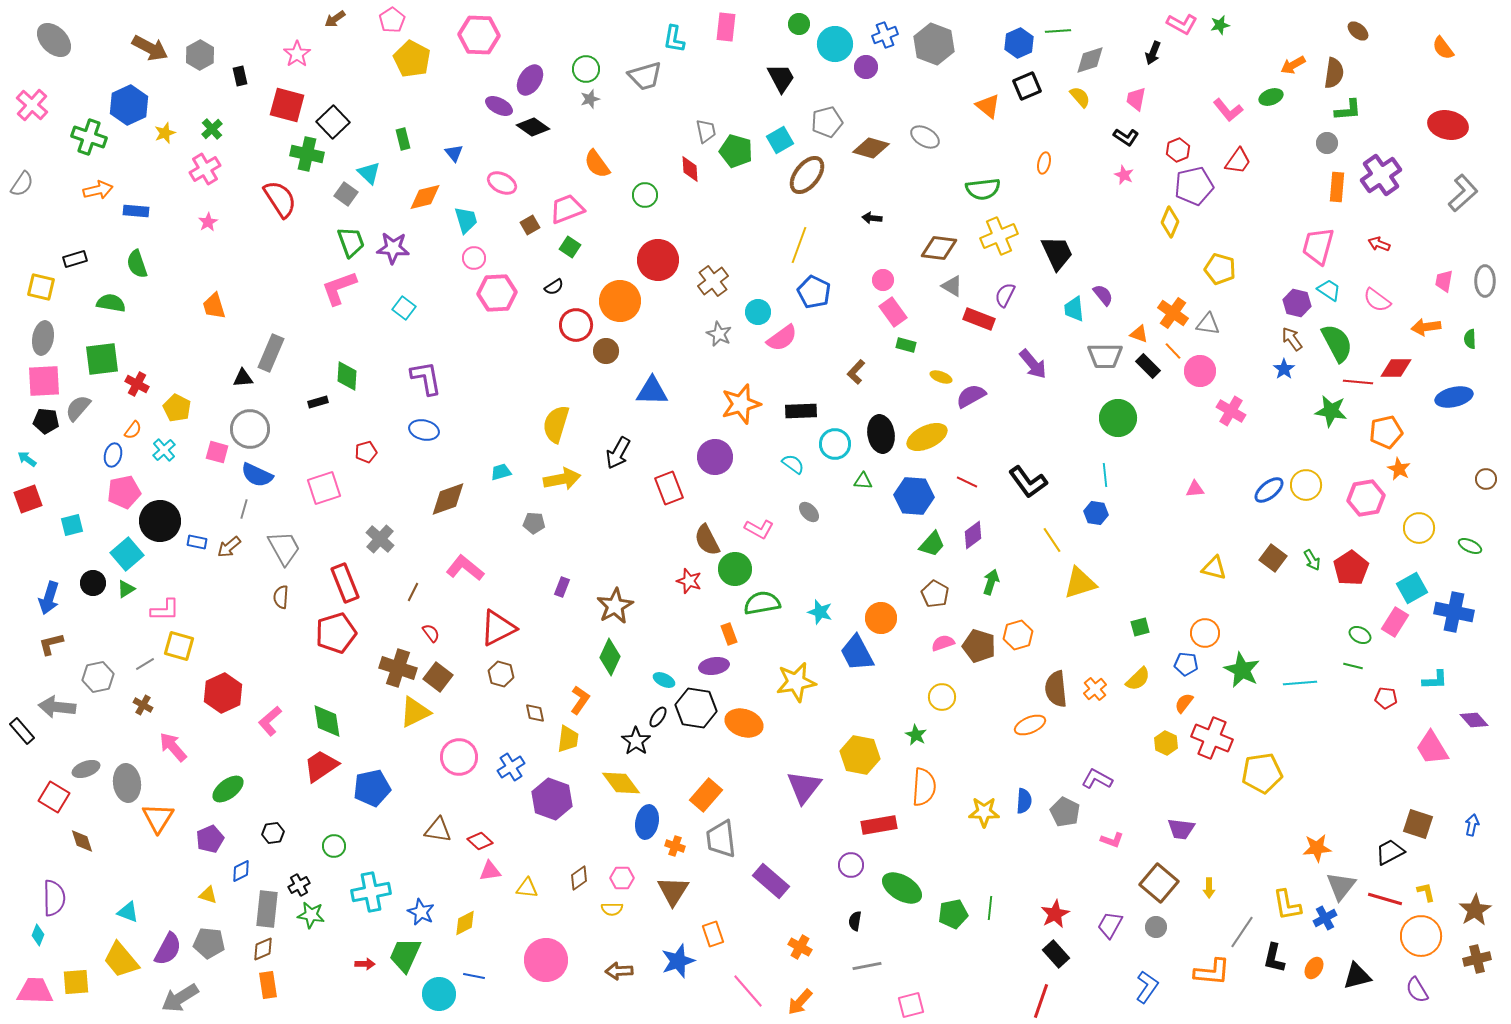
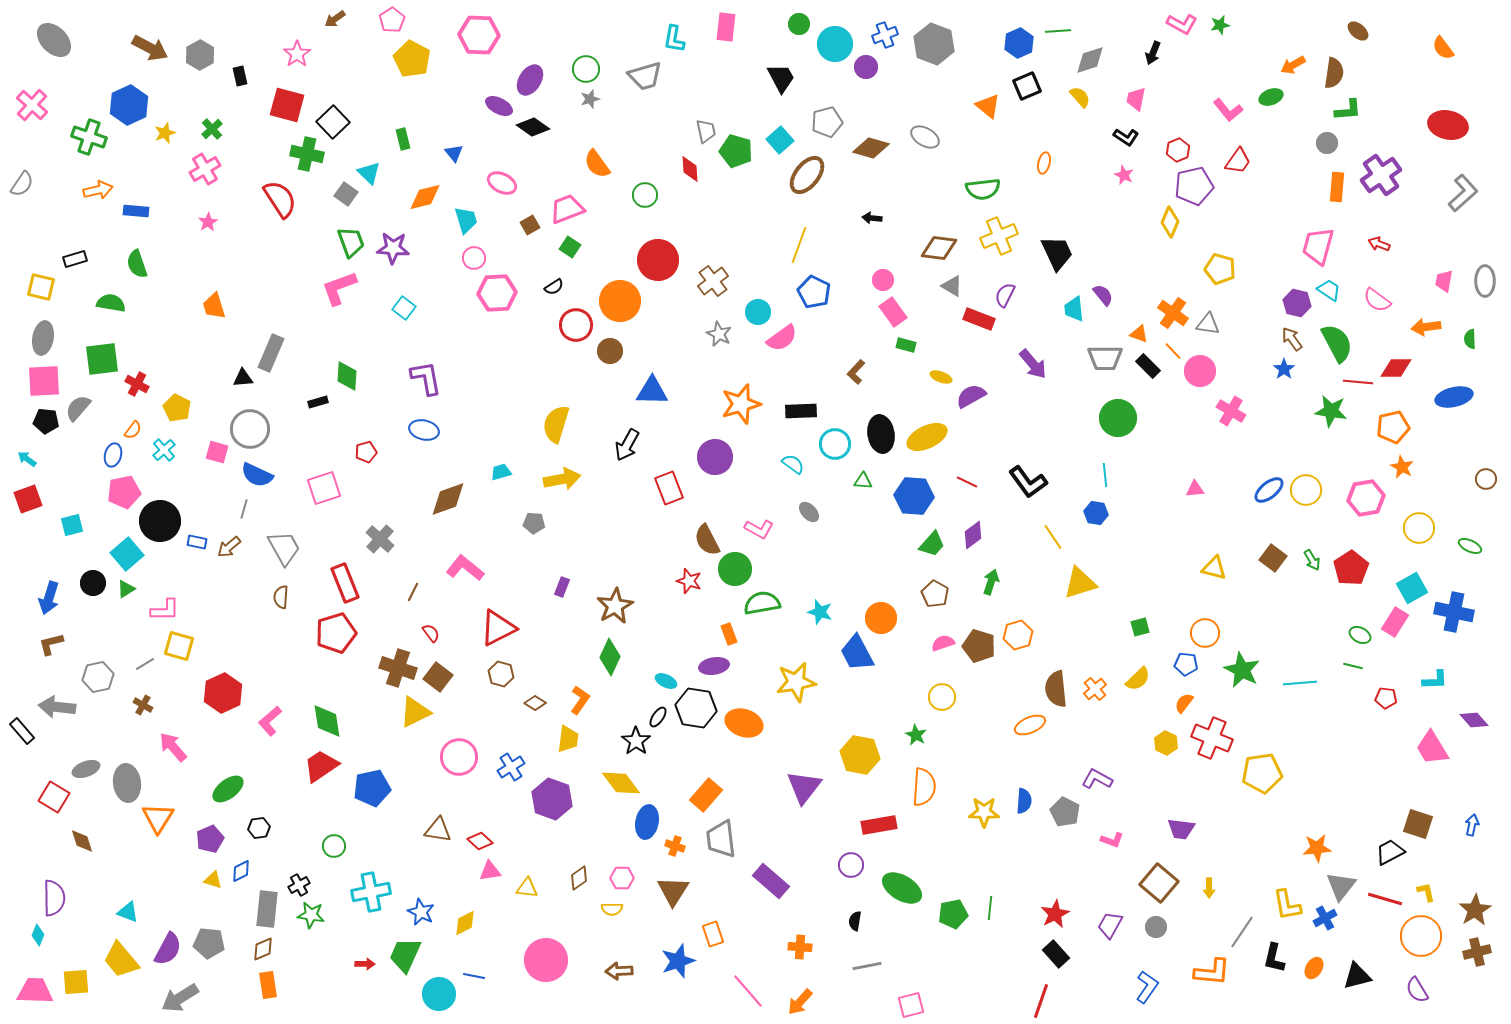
cyan square at (780, 140): rotated 12 degrees counterclockwise
brown circle at (606, 351): moved 4 px right
gray trapezoid at (1105, 356): moved 2 px down
orange pentagon at (1386, 432): moved 7 px right, 5 px up
black arrow at (618, 453): moved 9 px right, 8 px up
orange star at (1399, 469): moved 3 px right, 2 px up
yellow circle at (1306, 485): moved 5 px down
yellow line at (1052, 540): moved 1 px right, 3 px up
cyan ellipse at (664, 680): moved 2 px right, 1 px down
brown diamond at (535, 713): moved 10 px up; rotated 45 degrees counterclockwise
black hexagon at (273, 833): moved 14 px left, 5 px up
yellow triangle at (208, 895): moved 5 px right, 15 px up
orange cross at (800, 947): rotated 25 degrees counterclockwise
brown cross at (1477, 959): moved 7 px up
